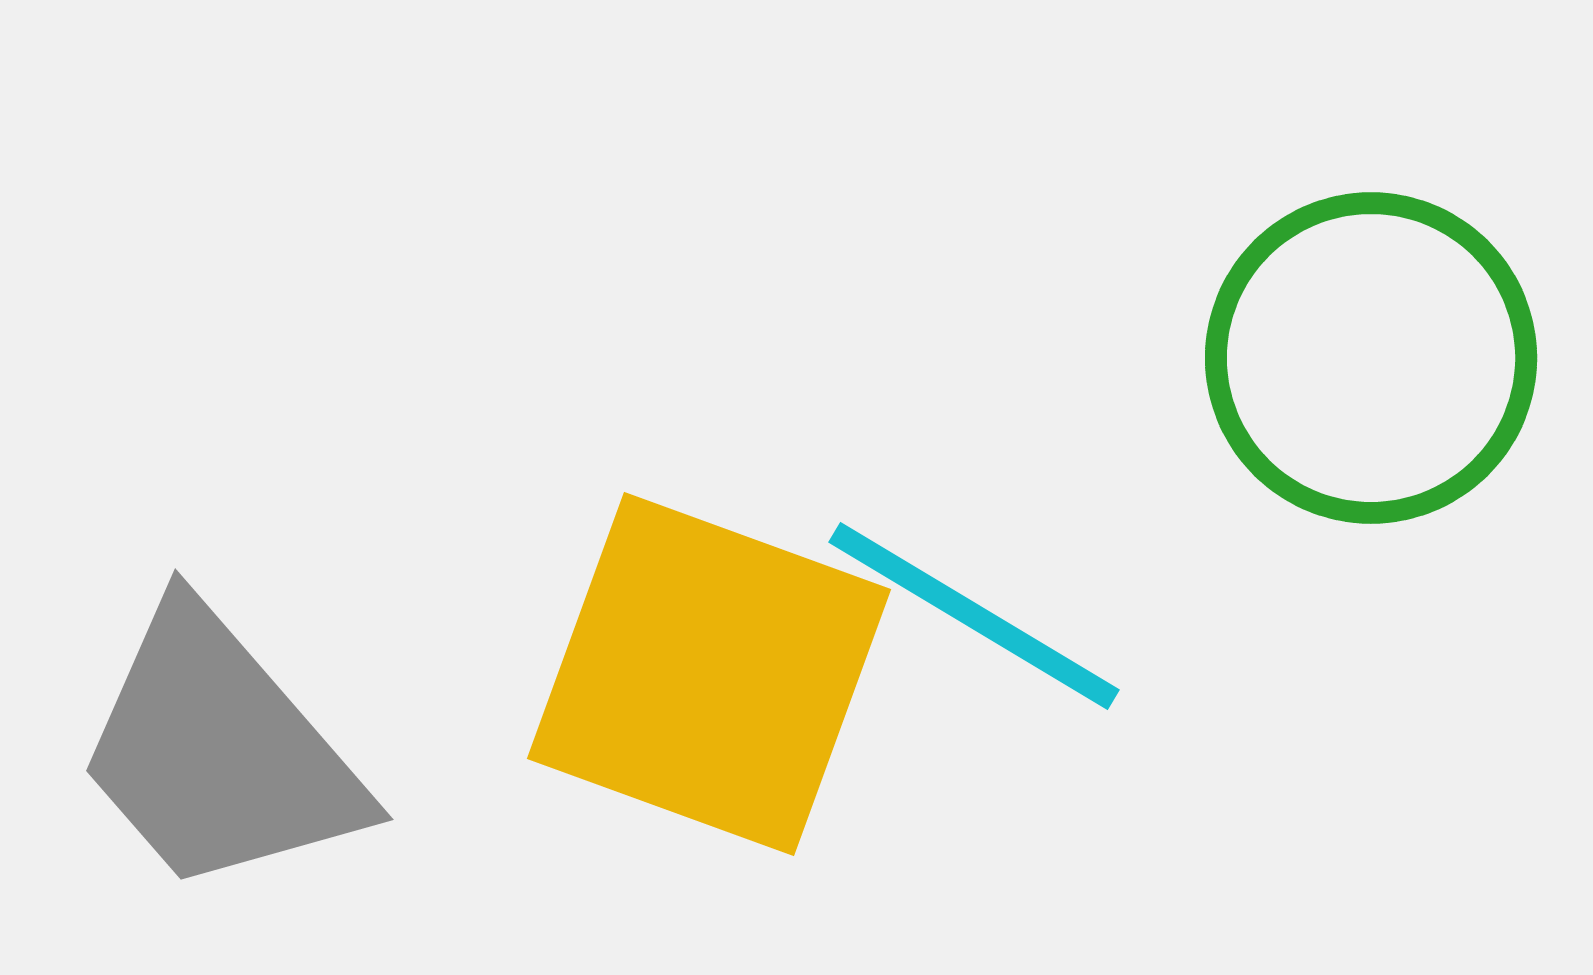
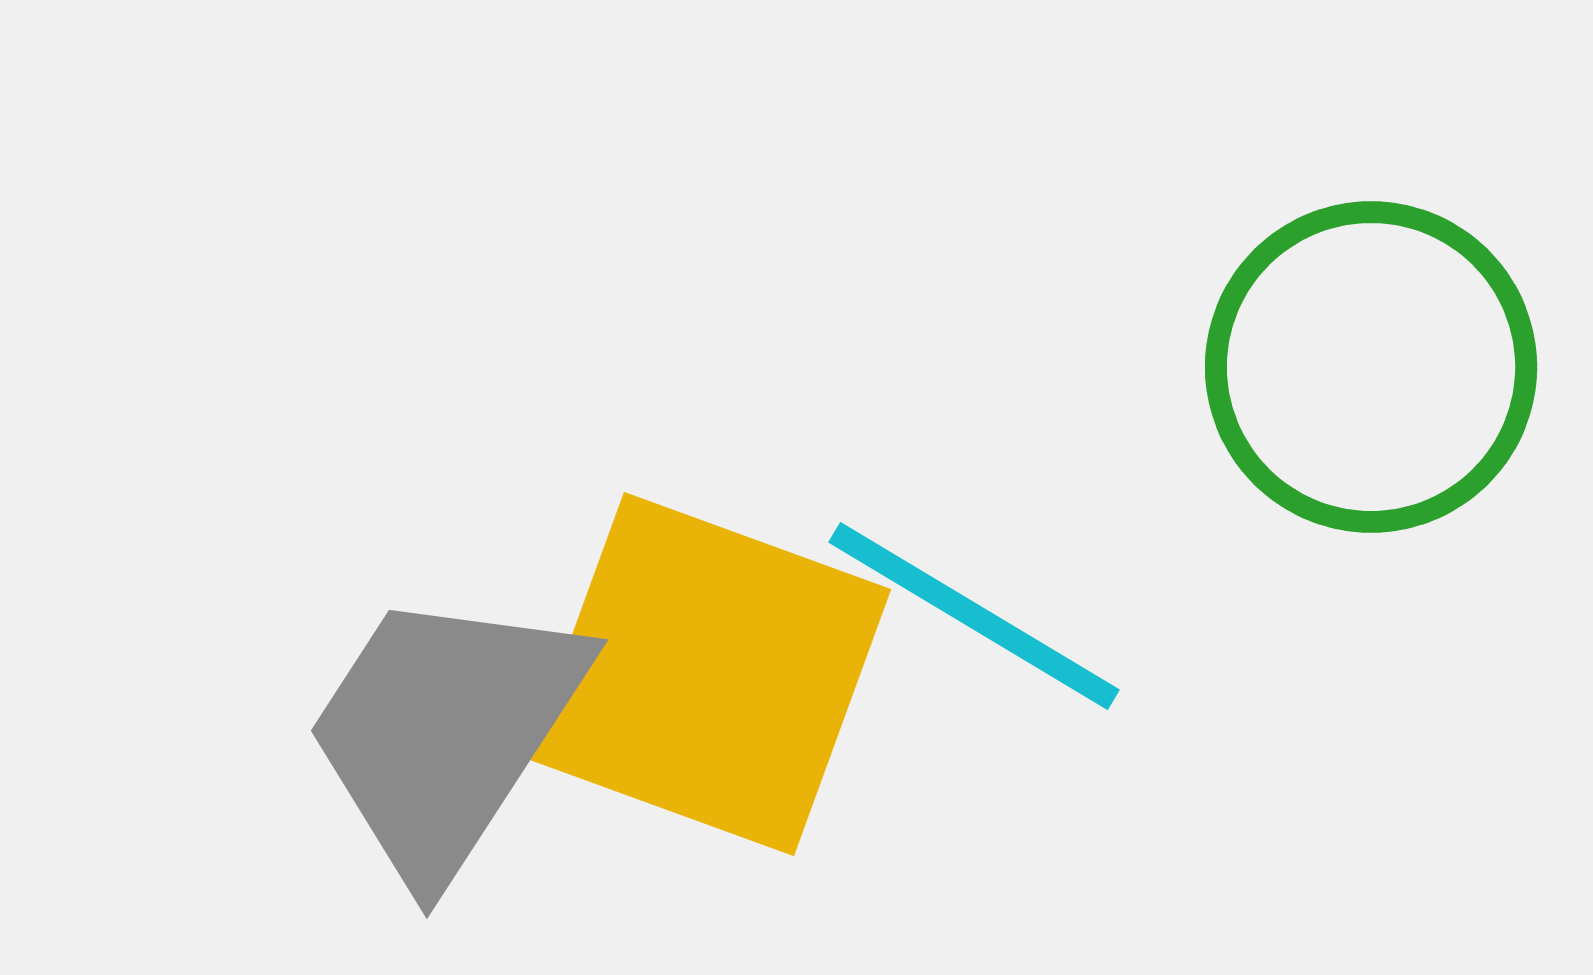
green circle: moved 9 px down
gray trapezoid: moved 226 px right, 19 px up; rotated 74 degrees clockwise
